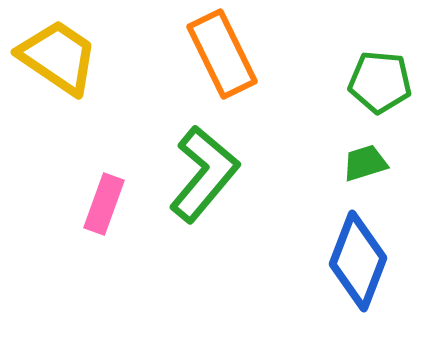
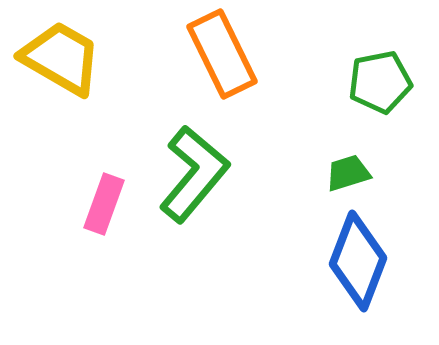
yellow trapezoid: moved 3 px right, 1 px down; rotated 4 degrees counterclockwise
green pentagon: rotated 16 degrees counterclockwise
green trapezoid: moved 17 px left, 10 px down
green L-shape: moved 10 px left
